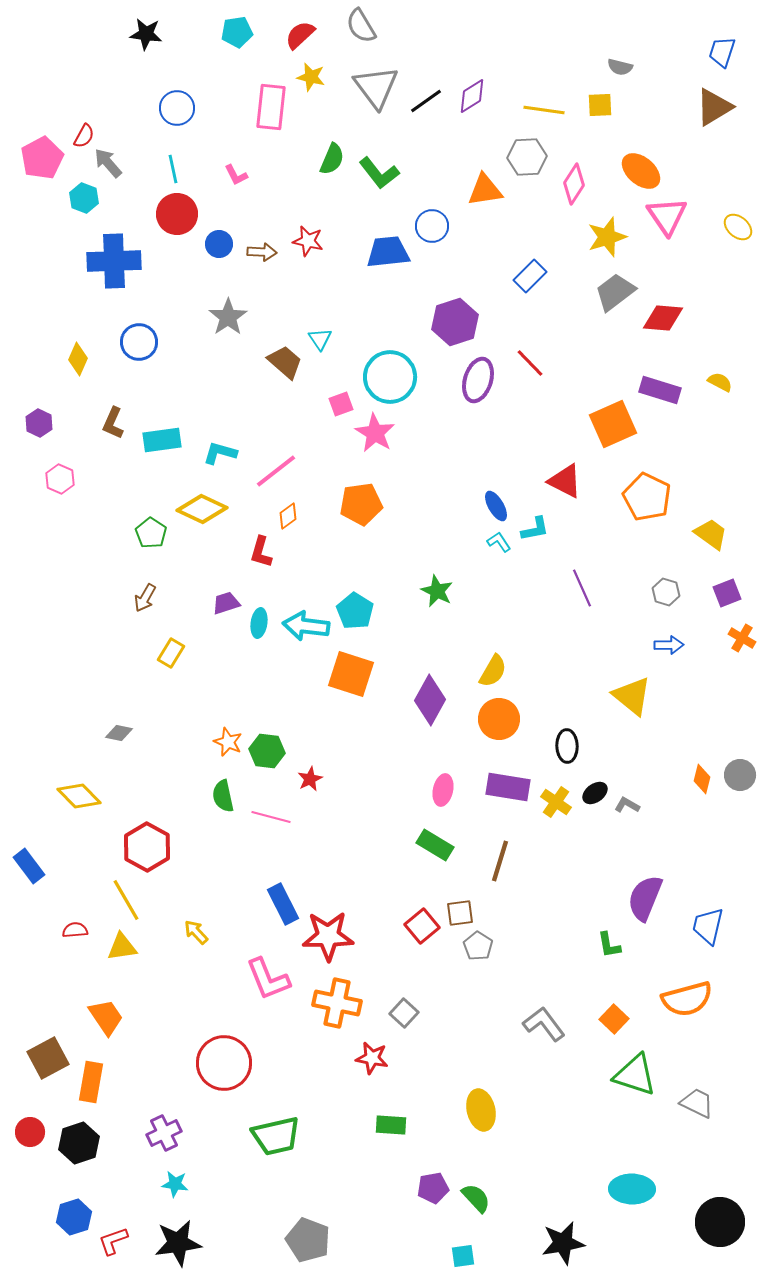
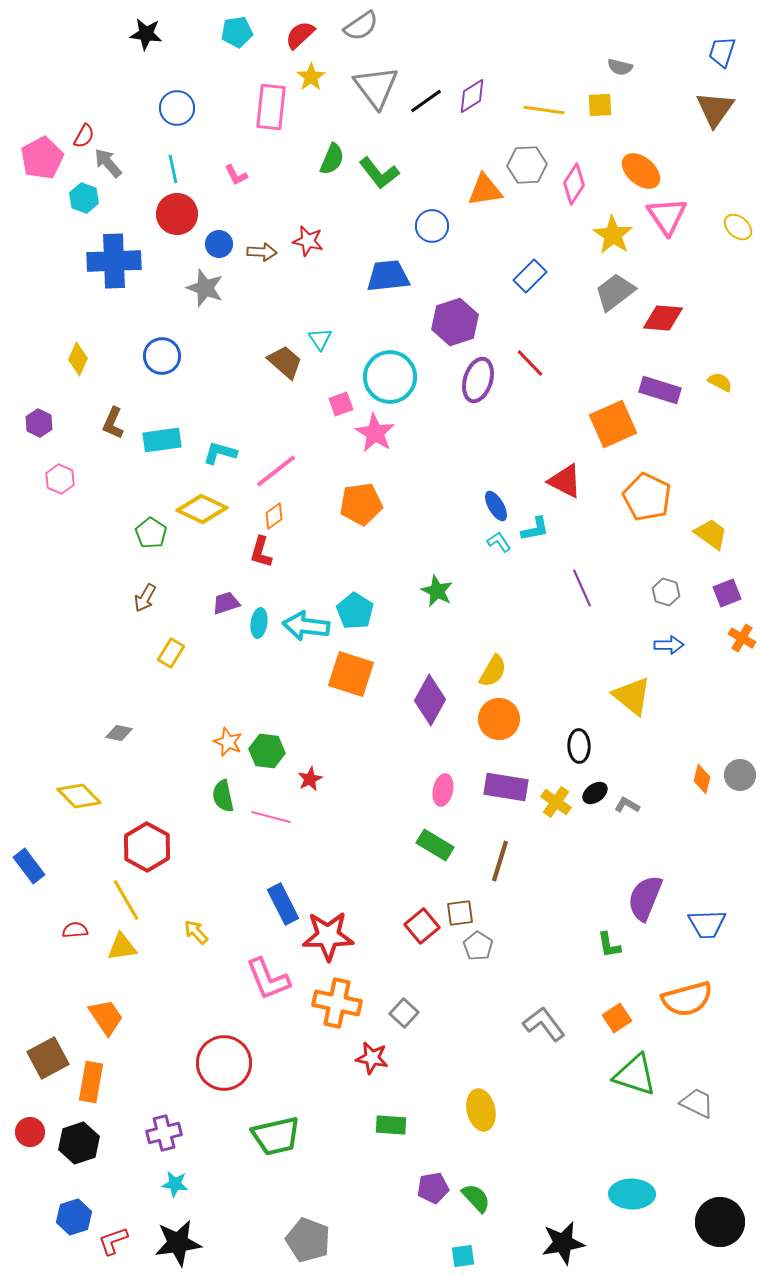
gray semicircle at (361, 26): rotated 93 degrees counterclockwise
yellow star at (311, 77): rotated 24 degrees clockwise
brown triangle at (714, 107): moved 1 px right, 2 px down; rotated 24 degrees counterclockwise
gray hexagon at (527, 157): moved 8 px down
yellow star at (607, 237): moved 6 px right, 2 px up; rotated 21 degrees counterclockwise
blue trapezoid at (388, 252): moved 24 px down
gray star at (228, 317): moved 23 px left, 29 px up; rotated 18 degrees counterclockwise
blue circle at (139, 342): moved 23 px right, 14 px down
orange diamond at (288, 516): moved 14 px left
black ellipse at (567, 746): moved 12 px right
purple rectangle at (508, 787): moved 2 px left
blue trapezoid at (708, 926): moved 1 px left, 2 px up; rotated 105 degrees counterclockwise
orange square at (614, 1019): moved 3 px right, 1 px up; rotated 12 degrees clockwise
purple cross at (164, 1133): rotated 12 degrees clockwise
cyan ellipse at (632, 1189): moved 5 px down
